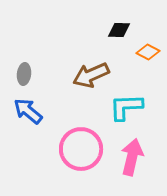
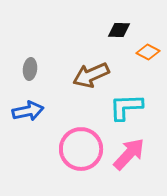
gray ellipse: moved 6 px right, 5 px up
blue arrow: rotated 128 degrees clockwise
pink arrow: moved 3 px left, 3 px up; rotated 30 degrees clockwise
